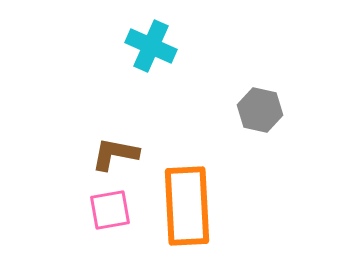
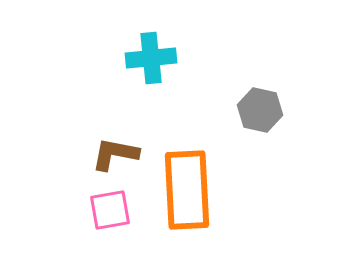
cyan cross: moved 12 px down; rotated 30 degrees counterclockwise
orange rectangle: moved 16 px up
